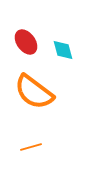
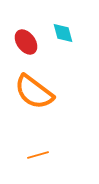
cyan diamond: moved 17 px up
orange line: moved 7 px right, 8 px down
